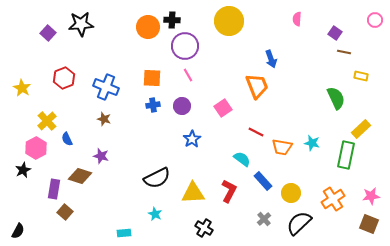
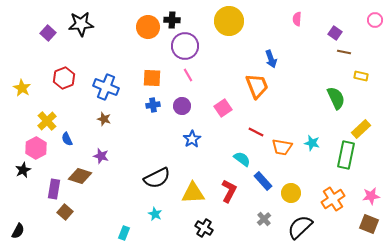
black semicircle at (299, 223): moved 1 px right, 4 px down
cyan rectangle at (124, 233): rotated 64 degrees counterclockwise
